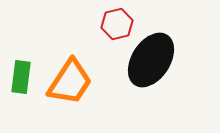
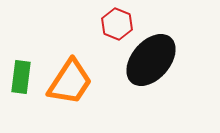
red hexagon: rotated 24 degrees counterclockwise
black ellipse: rotated 8 degrees clockwise
